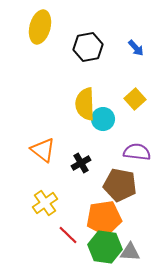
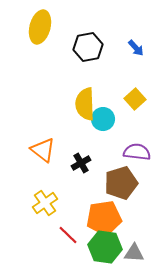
brown pentagon: moved 1 px right, 2 px up; rotated 28 degrees counterclockwise
gray triangle: moved 4 px right, 1 px down
